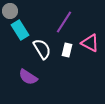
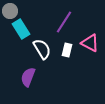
cyan rectangle: moved 1 px right, 1 px up
purple semicircle: rotated 78 degrees clockwise
